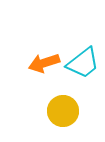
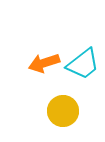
cyan trapezoid: moved 1 px down
